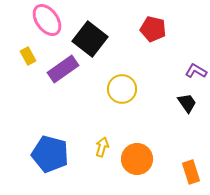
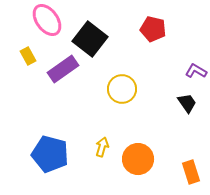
orange circle: moved 1 px right
